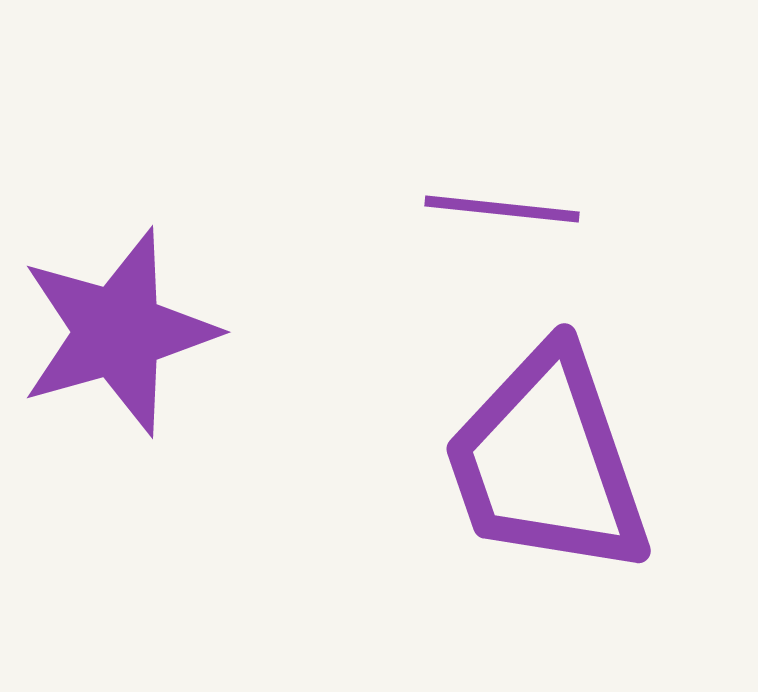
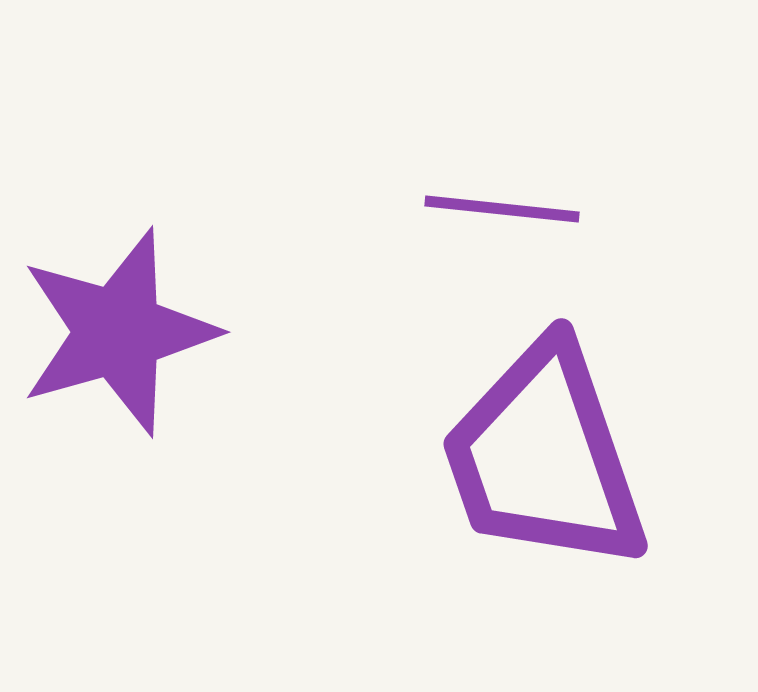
purple trapezoid: moved 3 px left, 5 px up
